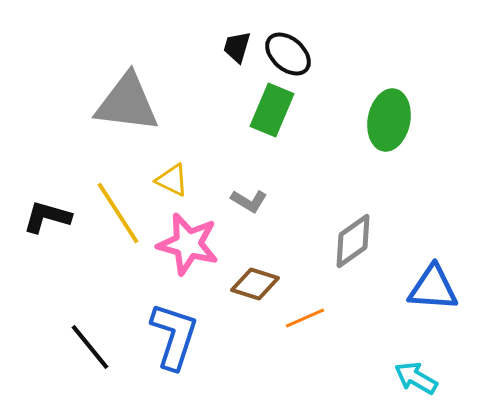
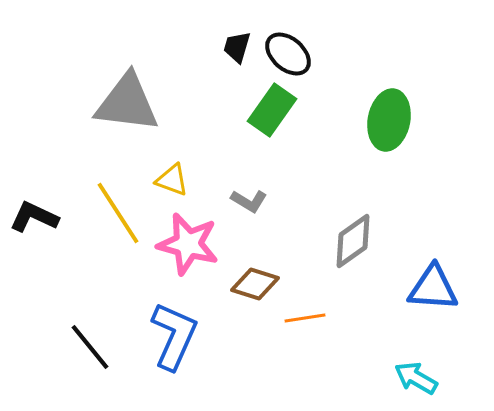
green rectangle: rotated 12 degrees clockwise
yellow triangle: rotated 6 degrees counterclockwise
black L-shape: moved 13 px left; rotated 9 degrees clockwise
orange line: rotated 15 degrees clockwise
blue L-shape: rotated 6 degrees clockwise
